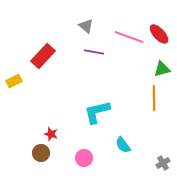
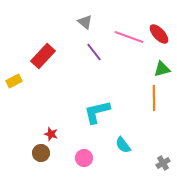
gray triangle: moved 1 px left, 4 px up
purple line: rotated 42 degrees clockwise
